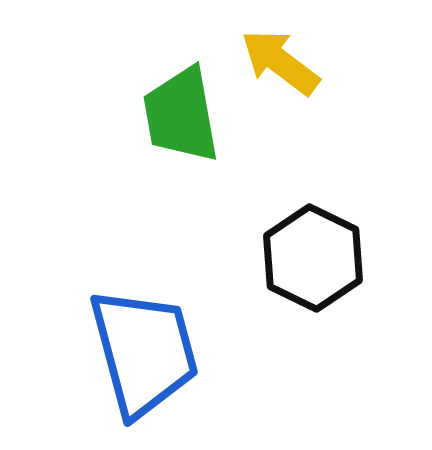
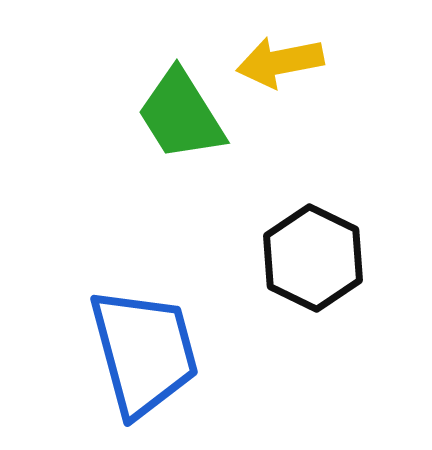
yellow arrow: rotated 48 degrees counterclockwise
green trapezoid: rotated 22 degrees counterclockwise
